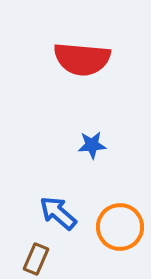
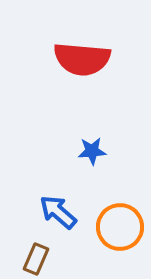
blue star: moved 6 px down
blue arrow: moved 1 px up
